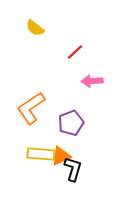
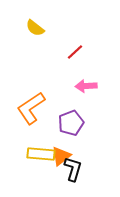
pink arrow: moved 6 px left, 5 px down
orange triangle: rotated 15 degrees counterclockwise
